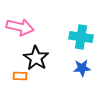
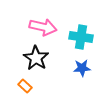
pink arrow: moved 23 px right
orange rectangle: moved 5 px right, 10 px down; rotated 40 degrees clockwise
